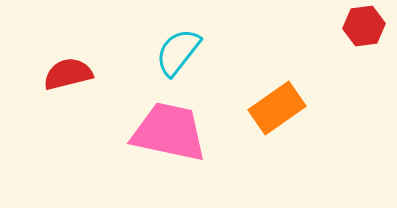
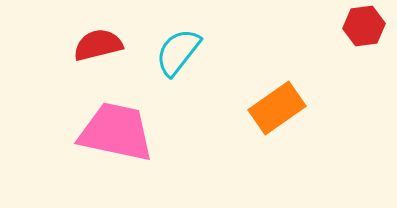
red semicircle: moved 30 px right, 29 px up
pink trapezoid: moved 53 px left
